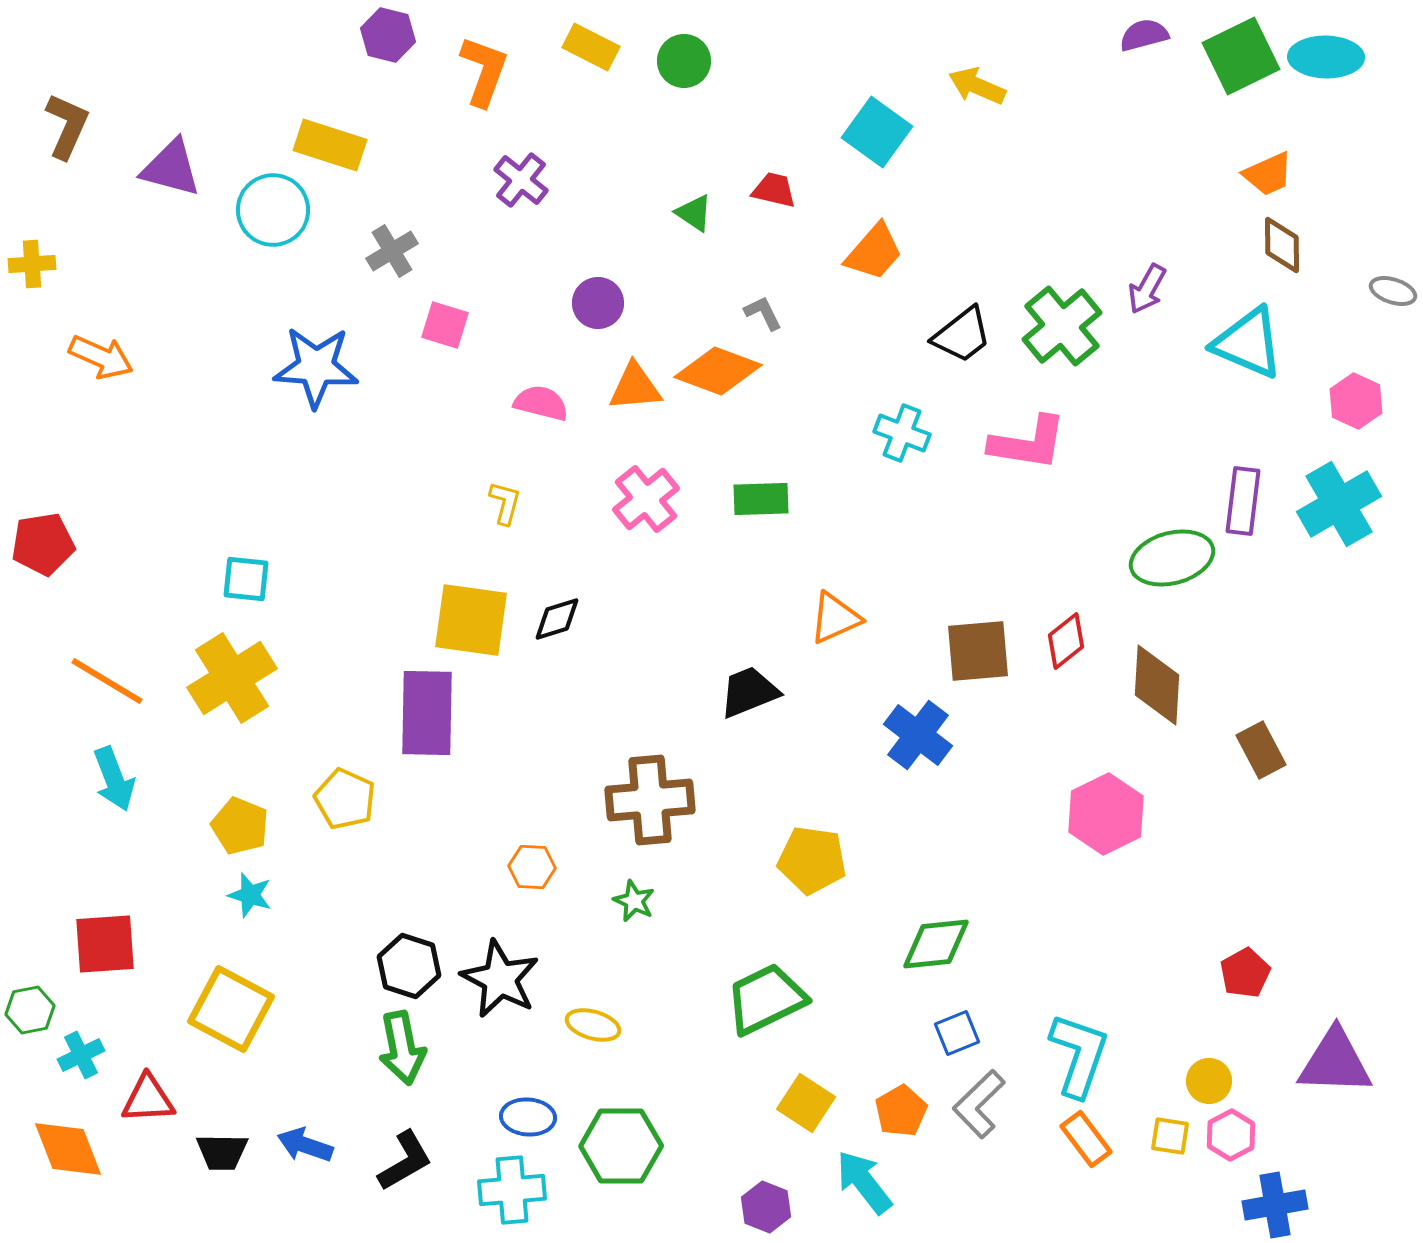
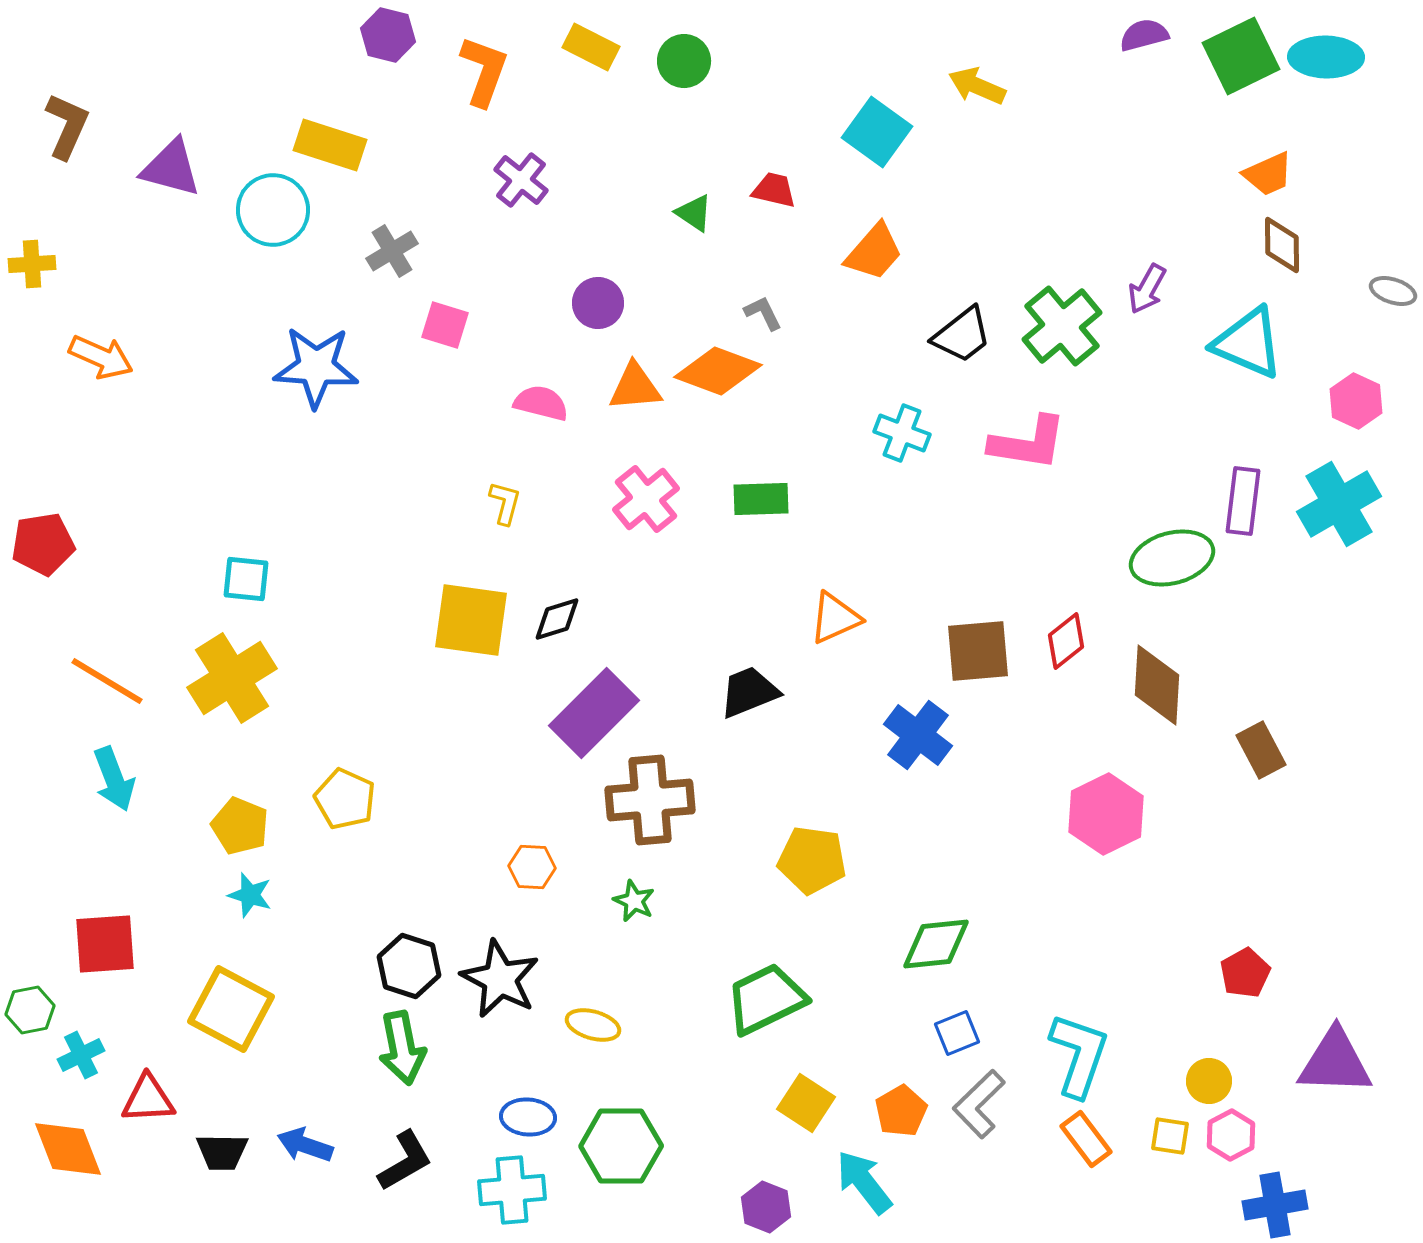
purple rectangle at (427, 713): moved 167 px right; rotated 44 degrees clockwise
